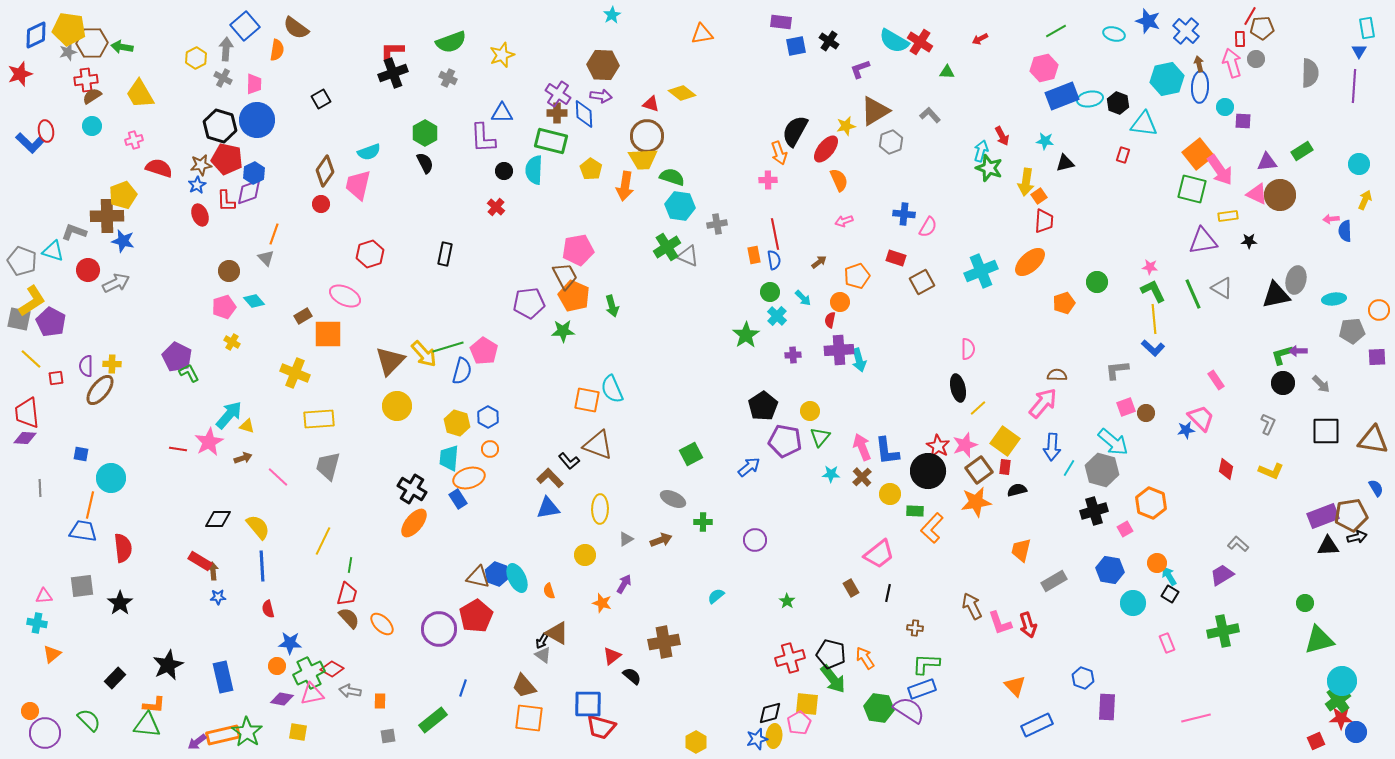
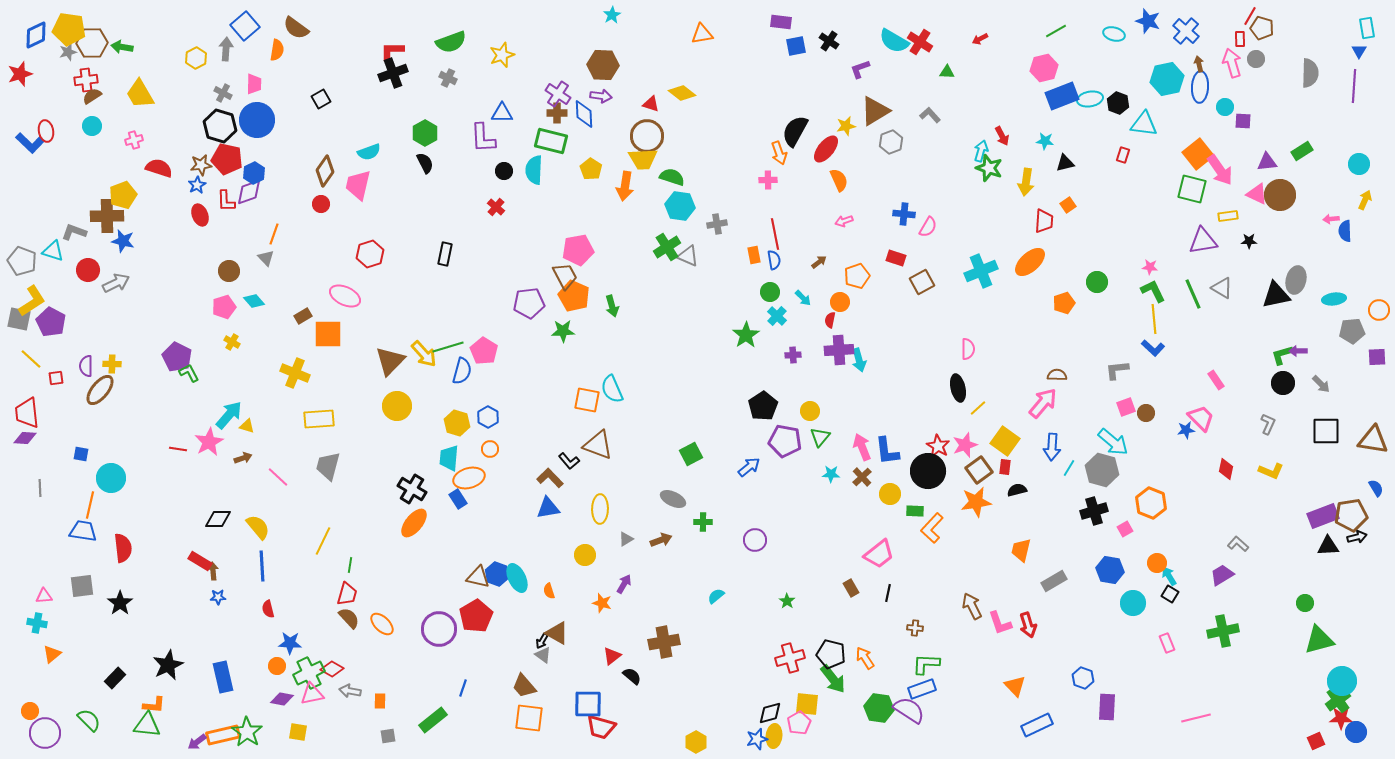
brown pentagon at (1262, 28): rotated 20 degrees clockwise
gray cross at (223, 78): moved 15 px down
orange square at (1039, 196): moved 29 px right, 9 px down
